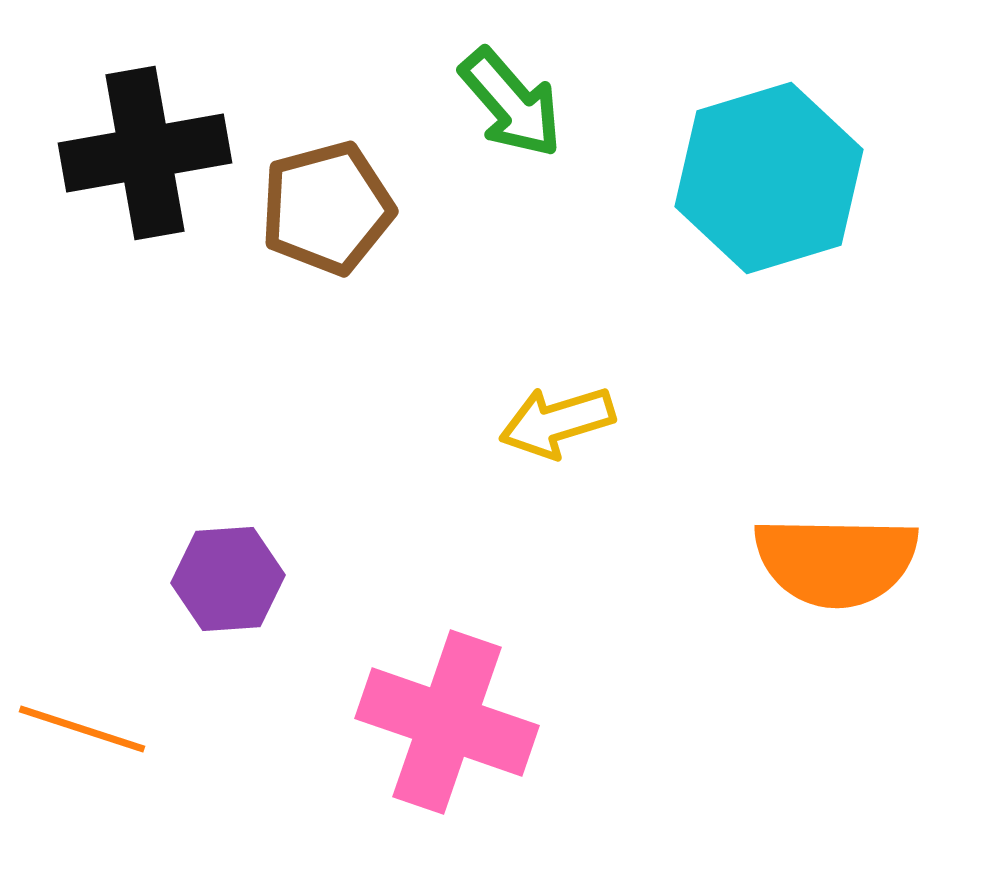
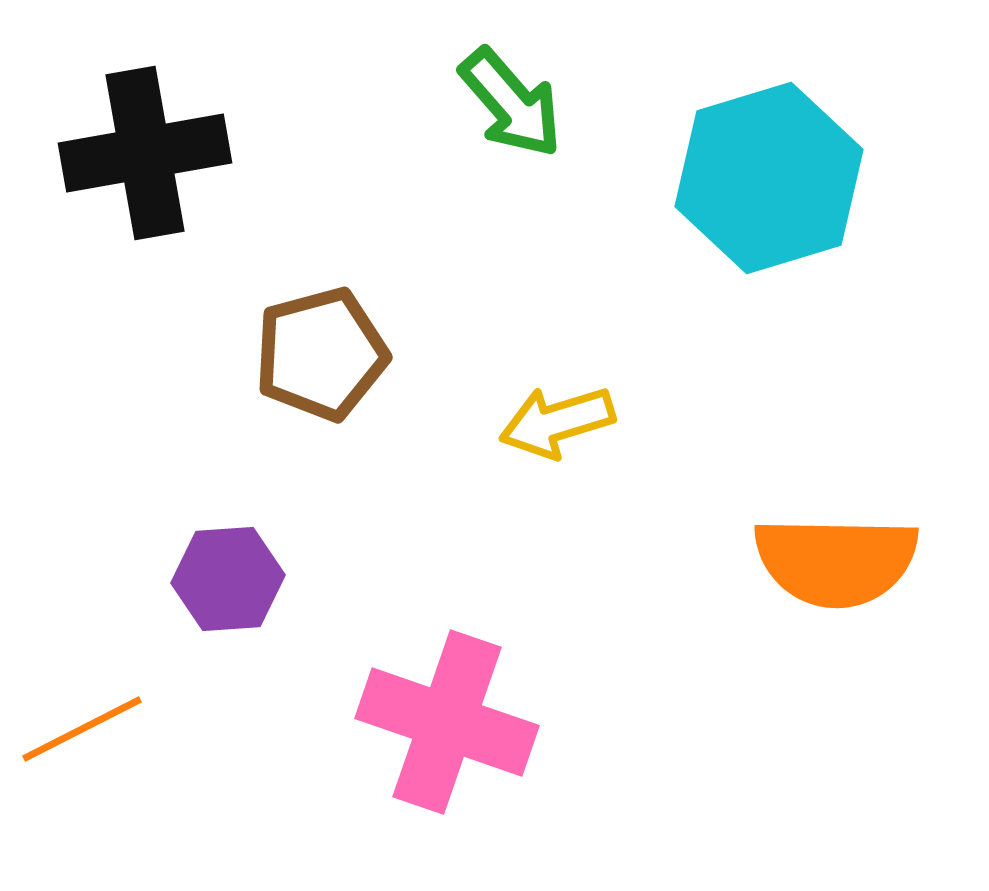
brown pentagon: moved 6 px left, 146 px down
orange line: rotated 45 degrees counterclockwise
